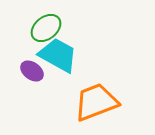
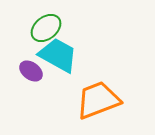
purple ellipse: moved 1 px left
orange trapezoid: moved 2 px right, 2 px up
